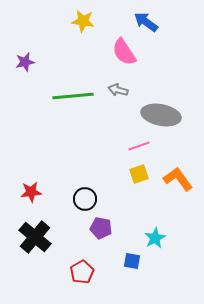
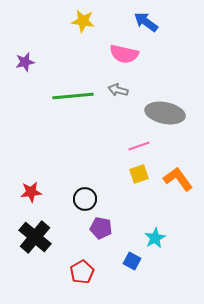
pink semicircle: moved 2 px down; rotated 44 degrees counterclockwise
gray ellipse: moved 4 px right, 2 px up
blue square: rotated 18 degrees clockwise
